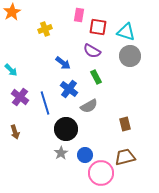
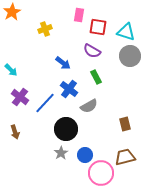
blue line: rotated 60 degrees clockwise
